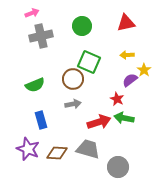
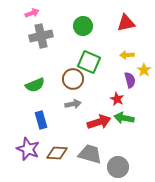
green circle: moved 1 px right
purple semicircle: rotated 112 degrees clockwise
gray trapezoid: moved 2 px right, 5 px down
